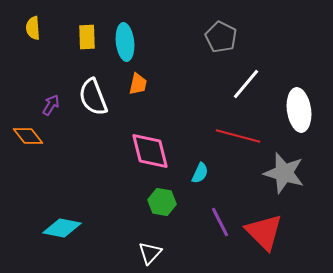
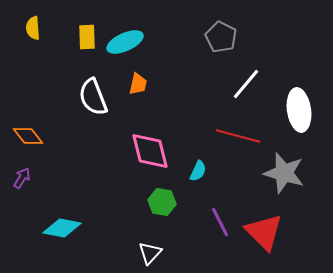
cyan ellipse: rotated 72 degrees clockwise
purple arrow: moved 29 px left, 73 px down
cyan semicircle: moved 2 px left, 2 px up
